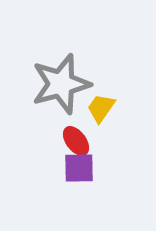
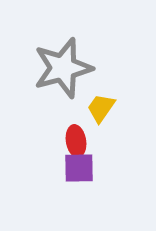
gray star: moved 2 px right, 16 px up
red ellipse: rotated 28 degrees clockwise
